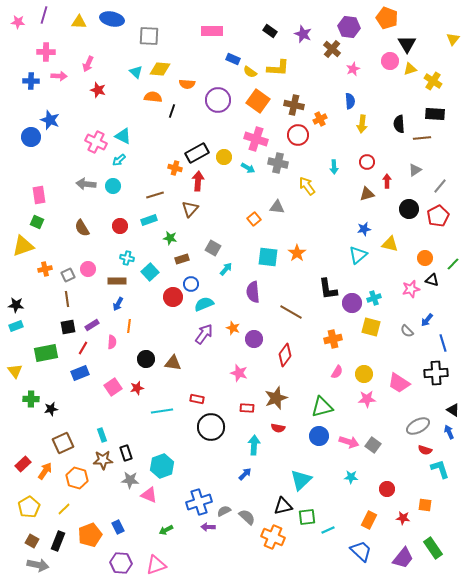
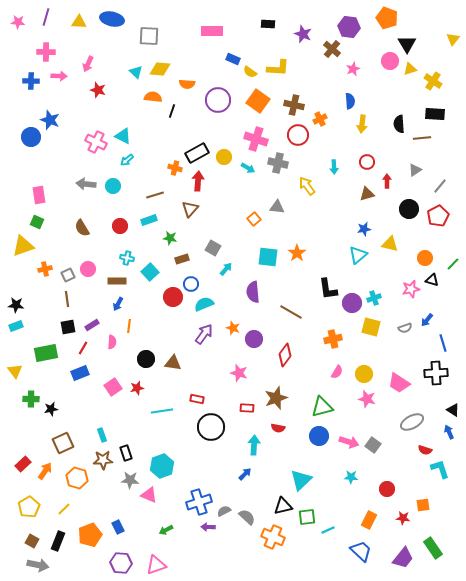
purple line at (44, 15): moved 2 px right, 2 px down
black rectangle at (270, 31): moved 2 px left, 7 px up; rotated 32 degrees counterclockwise
cyan arrow at (119, 160): moved 8 px right
gray semicircle at (407, 331): moved 2 px left, 3 px up; rotated 64 degrees counterclockwise
pink star at (367, 399): rotated 18 degrees clockwise
gray ellipse at (418, 426): moved 6 px left, 4 px up
orange square at (425, 505): moved 2 px left; rotated 16 degrees counterclockwise
